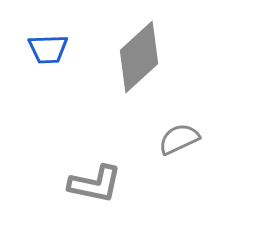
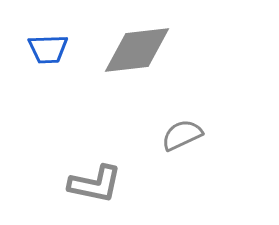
gray diamond: moved 2 px left, 7 px up; rotated 36 degrees clockwise
gray semicircle: moved 3 px right, 4 px up
